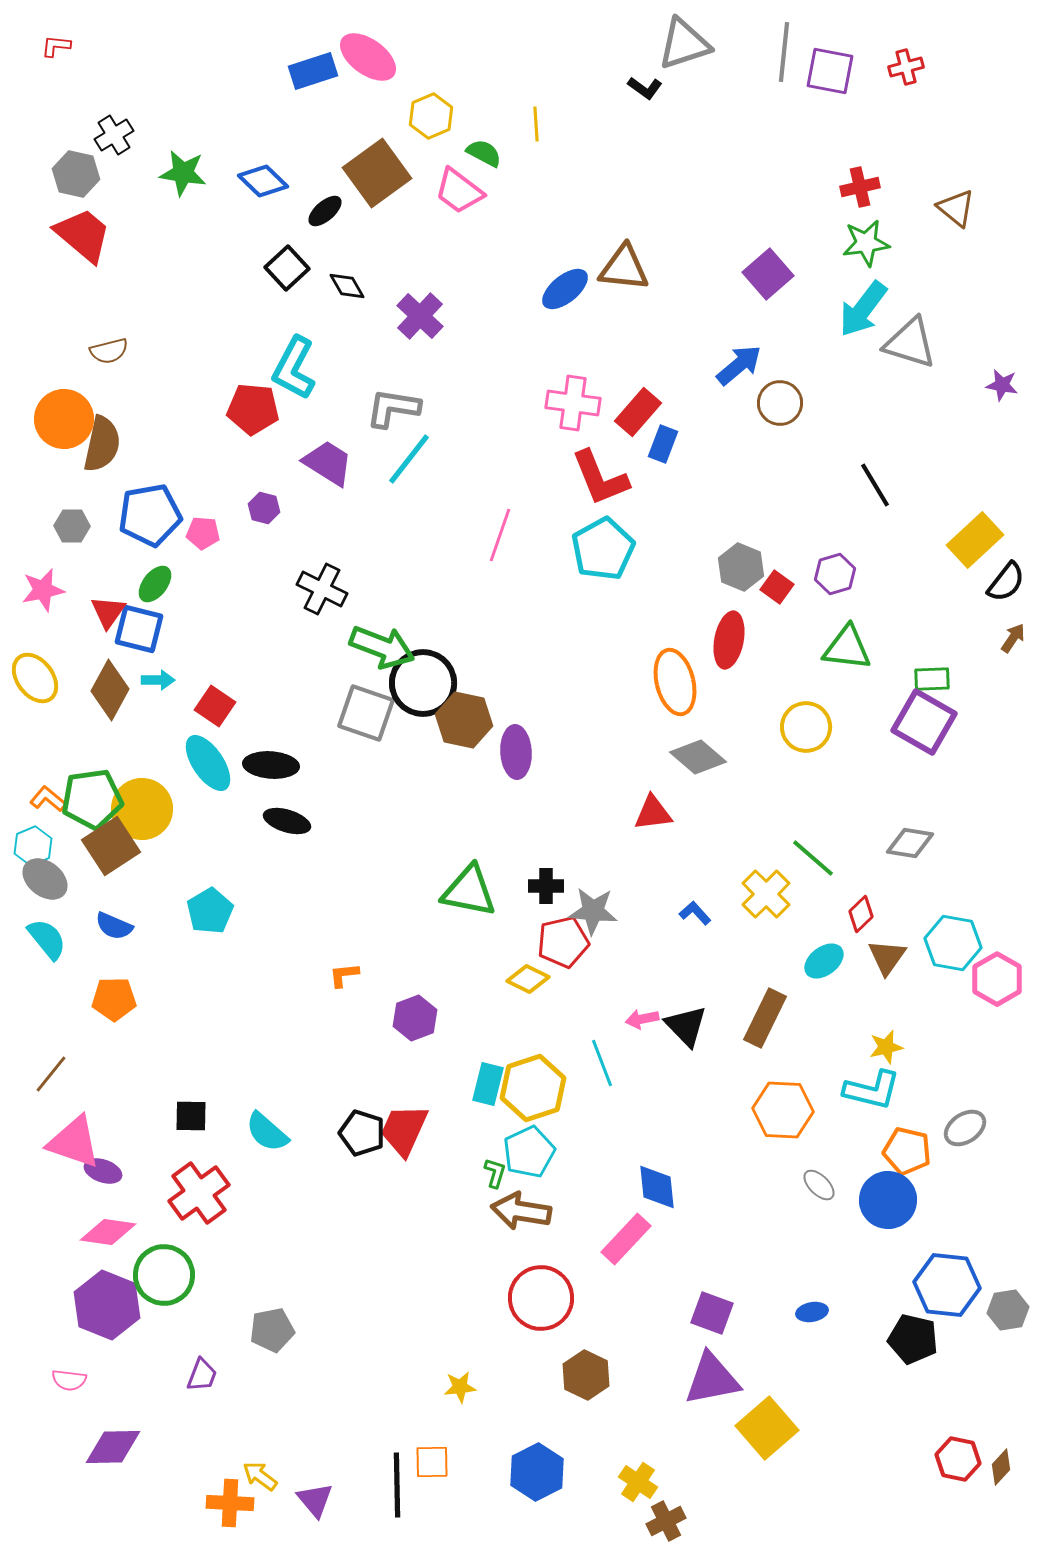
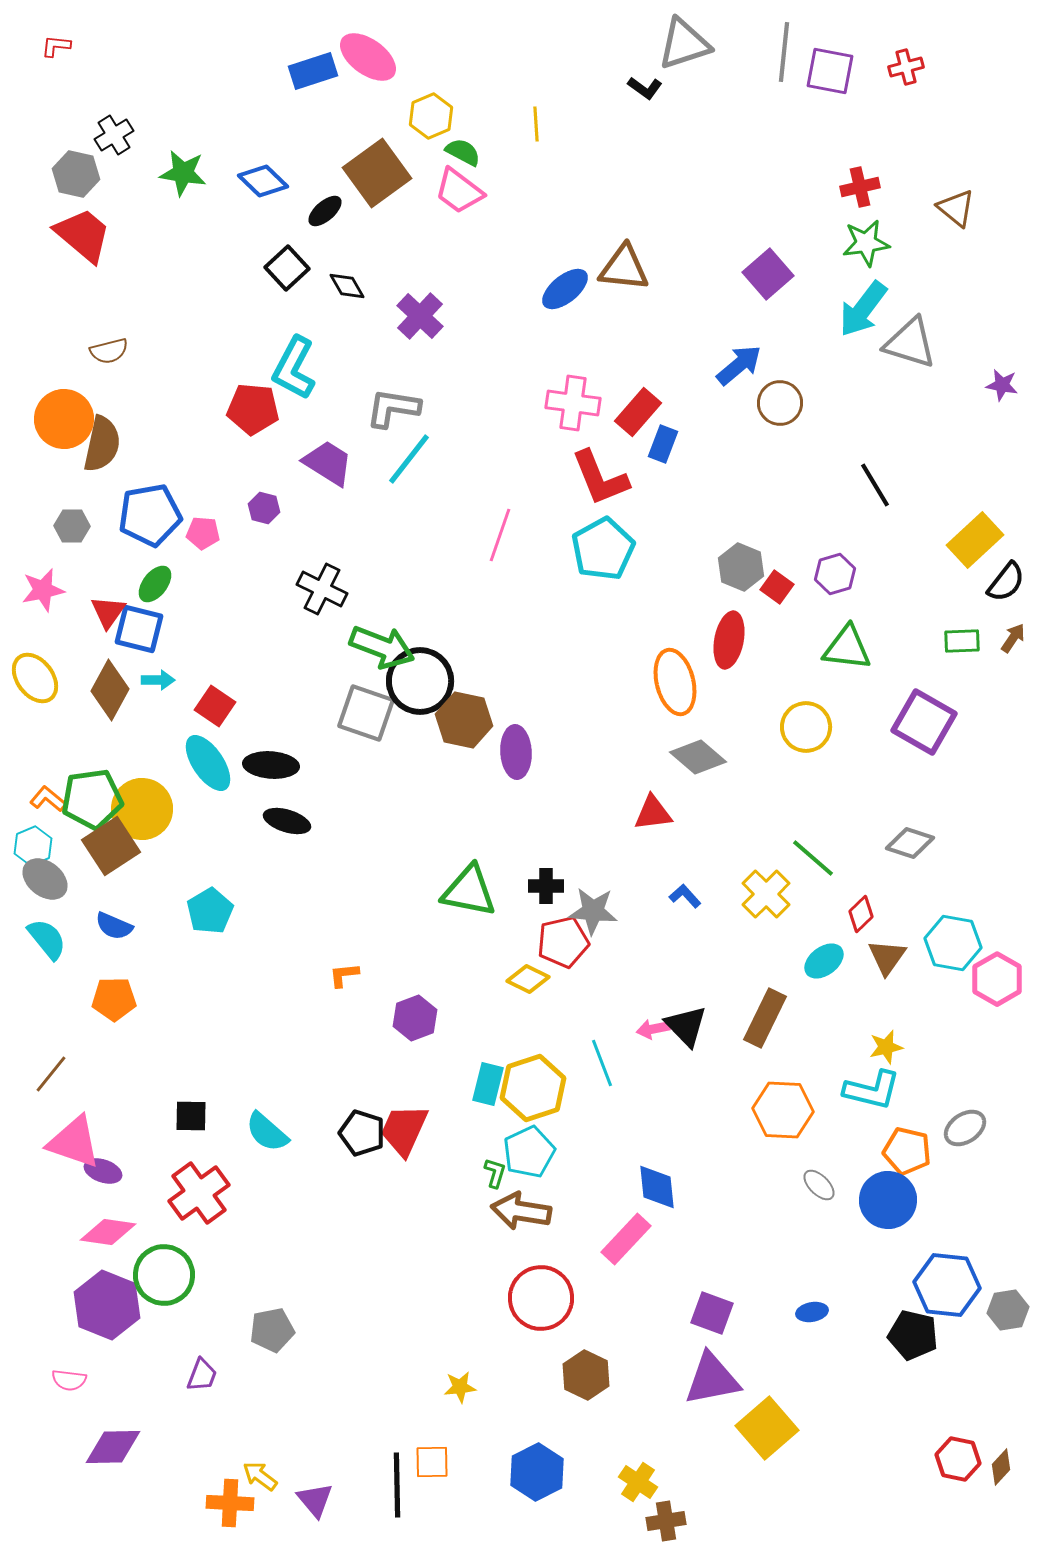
green semicircle at (484, 153): moved 21 px left, 1 px up
green rectangle at (932, 679): moved 30 px right, 38 px up
black circle at (423, 683): moved 3 px left, 2 px up
gray diamond at (910, 843): rotated 9 degrees clockwise
blue L-shape at (695, 913): moved 10 px left, 17 px up
pink arrow at (642, 1019): moved 11 px right, 10 px down
black pentagon at (913, 1339): moved 4 px up
brown cross at (666, 1521): rotated 18 degrees clockwise
